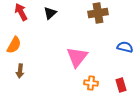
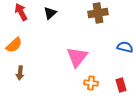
orange semicircle: rotated 18 degrees clockwise
brown arrow: moved 2 px down
